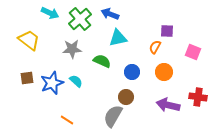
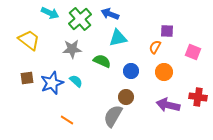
blue circle: moved 1 px left, 1 px up
